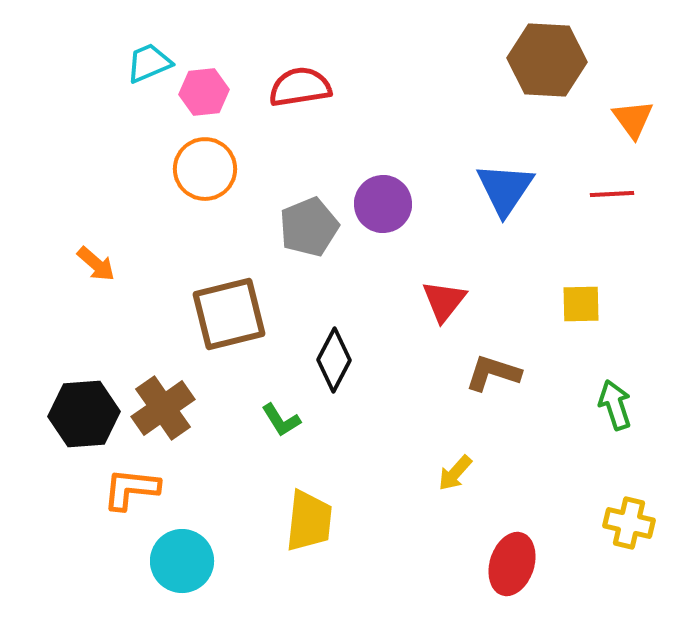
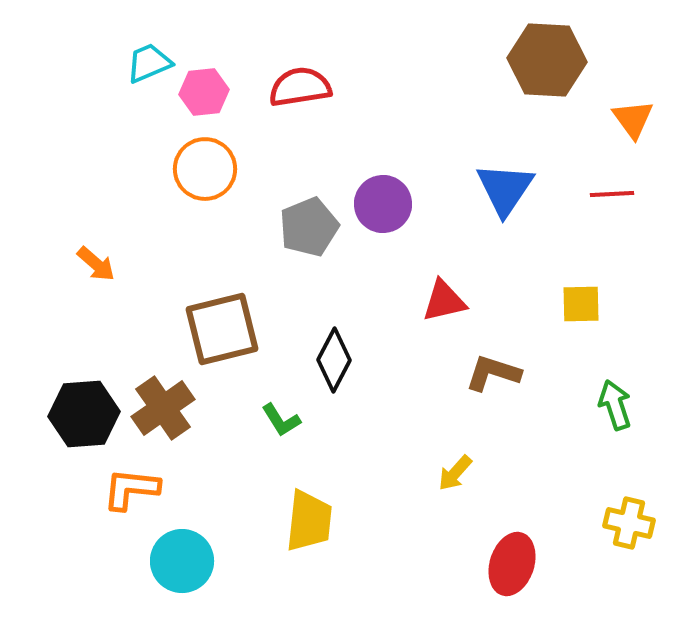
red triangle: rotated 39 degrees clockwise
brown square: moved 7 px left, 15 px down
